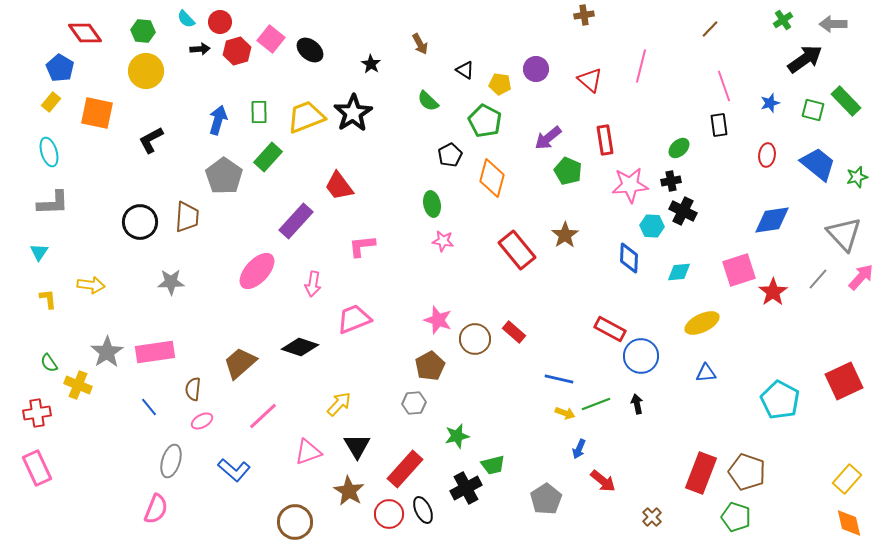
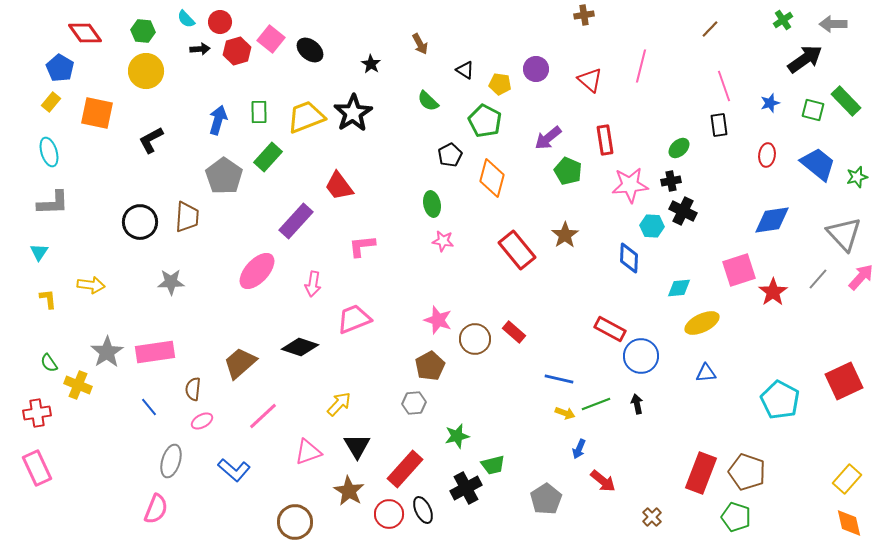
cyan diamond at (679, 272): moved 16 px down
